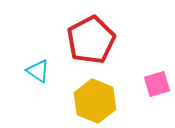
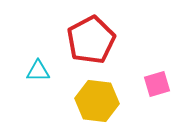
cyan triangle: rotated 35 degrees counterclockwise
yellow hexagon: moved 2 px right; rotated 15 degrees counterclockwise
